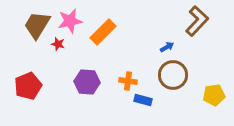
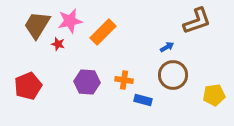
brown L-shape: rotated 28 degrees clockwise
orange cross: moved 4 px left, 1 px up
